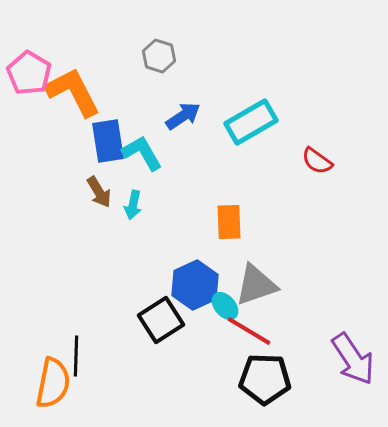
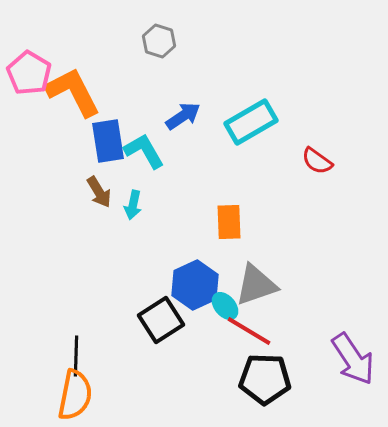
gray hexagon: moved 15 px up
cyan L-shape: moved 2 px right, 2 px up
orange semicircle: moved 22 px right, 12 px down
